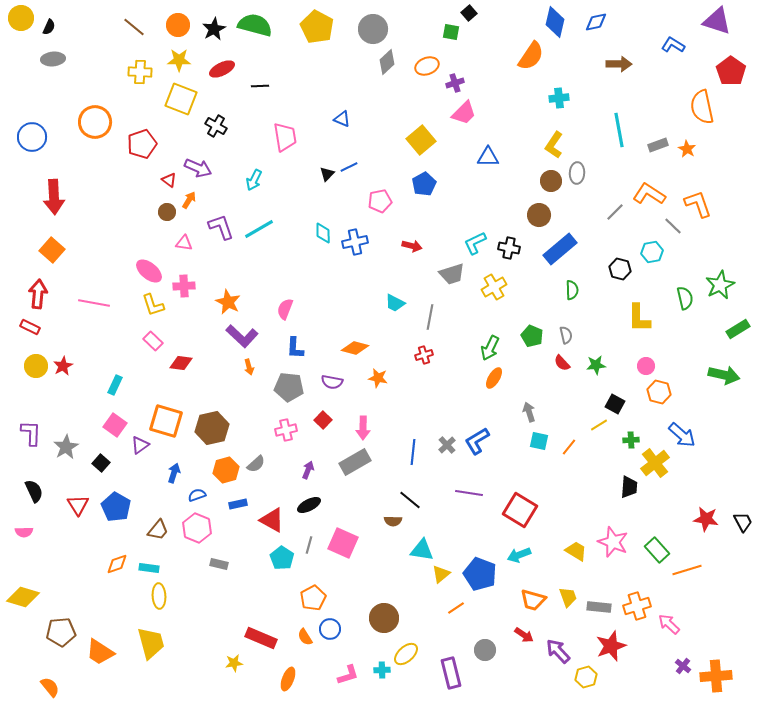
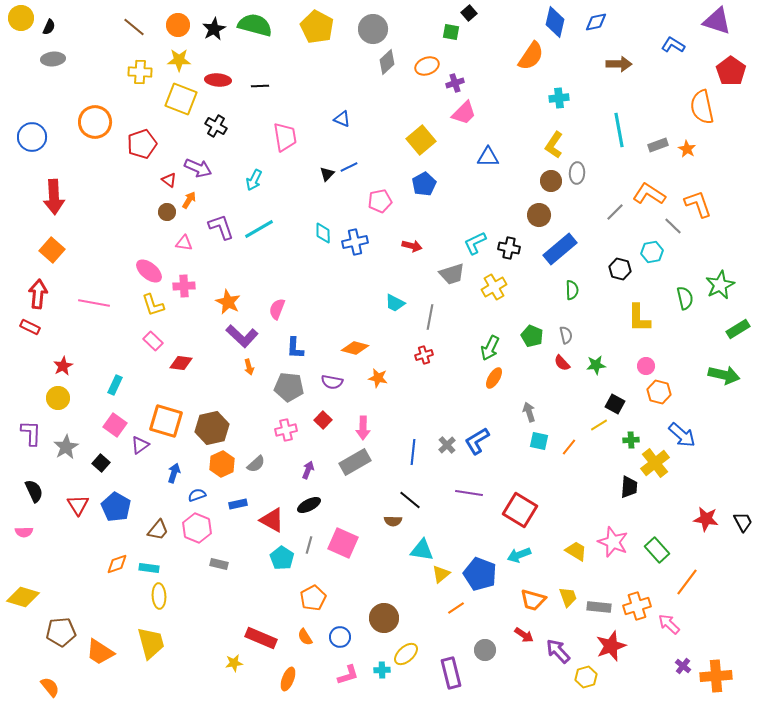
red ellipse at (222, 69): moved 4 px left, 11 px down; rotated 30 degrees clockwise
pink semicircle at (285, 309): moved 8 px left
yellow circle at (36, 366): moved 22 px right, 32 px down
orange hexagon at (226, 470): moved 4 px left, 6 px up; rotated 10 degrees counterclockwise
orange line at (687, 570): moved 12 px down; rotated 36 degrees counterclockwise
blue circle at (330, 629): moved 10 px right, 8 px down
